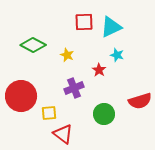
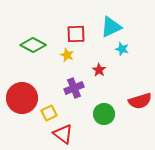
red square: moved 8 px left, 12 px down
cyan star: moved 5 px right, 6 px up
red circle: moved 1 px right, 2 px down
yellow square: rotated 21 degrees counterclockwise
